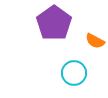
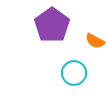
purple pentagon: moved 2 px left, 2 px down
